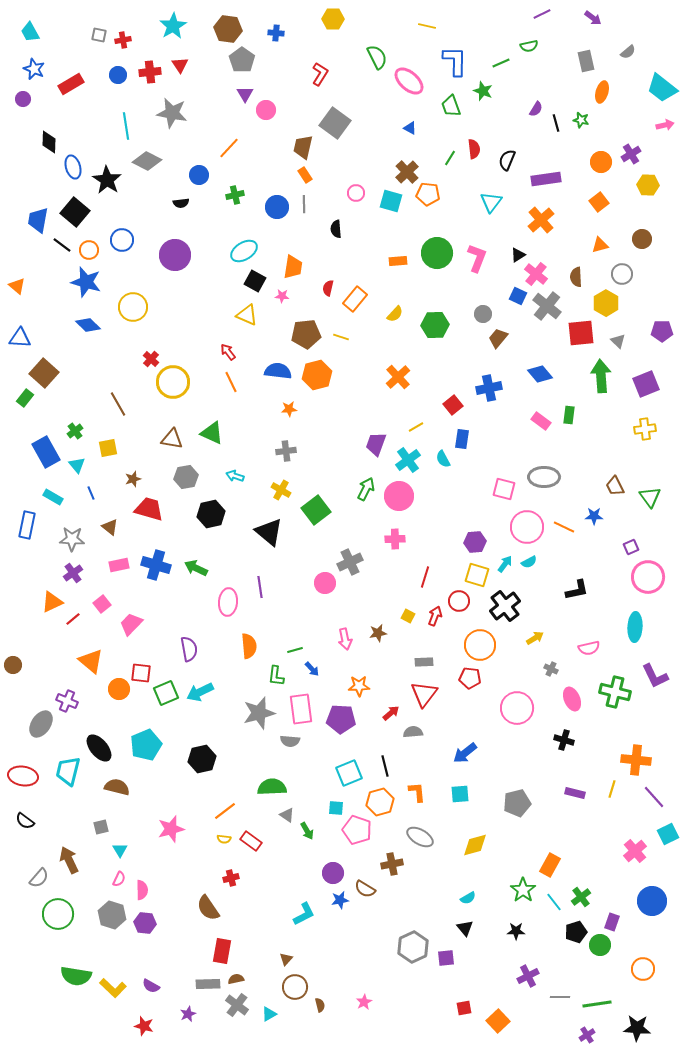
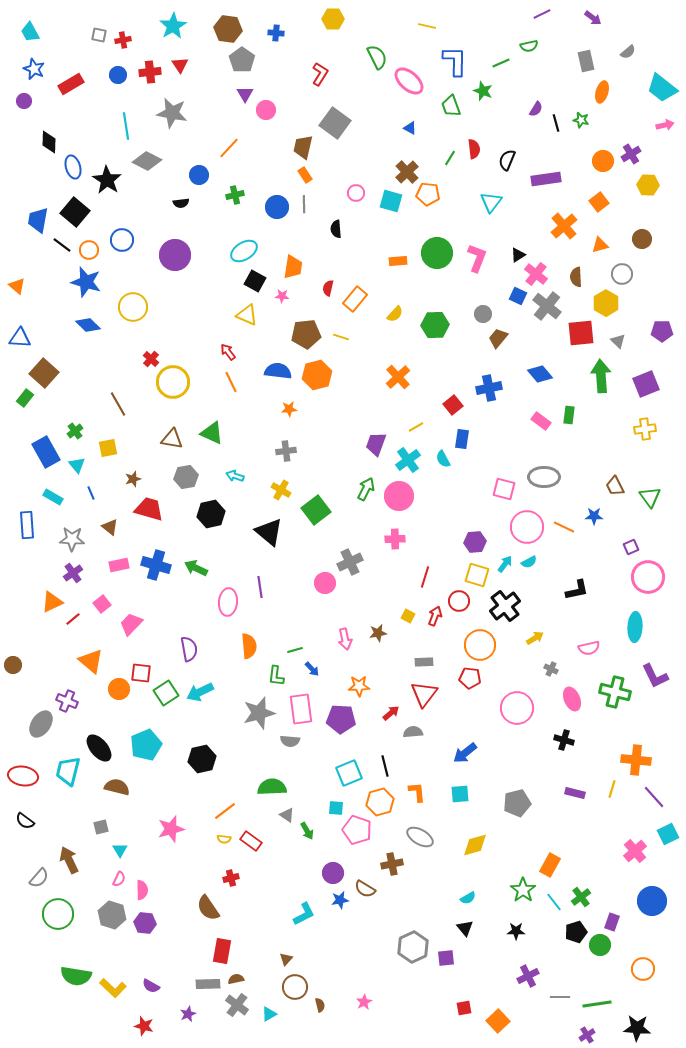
purple circle at (23, 99): moved 1 px right, 2 px down
orange circle at (601, 162): moved 2 px right, 1 px up
orange cross at (541, 220): moved 23 px right, 6 px down
blue rectangle at (27, 525): rotated 16 degrees counterclockwise
green square at (166, 693): rotated 10 degrees counterclockwise
